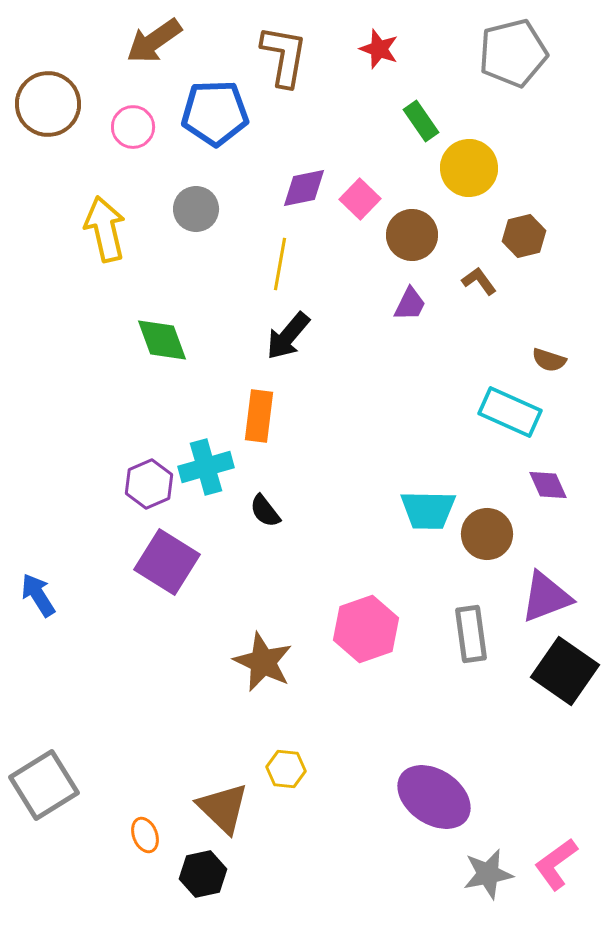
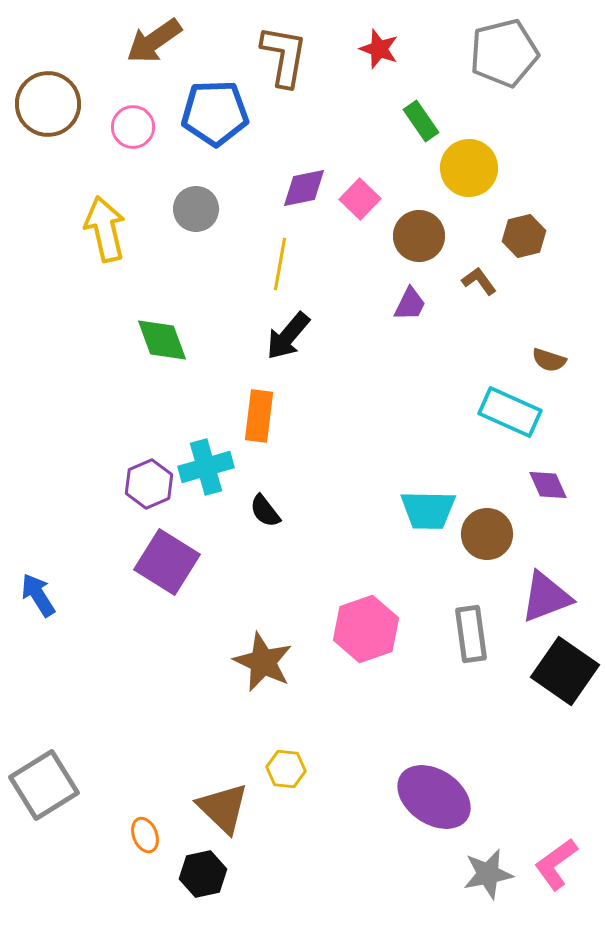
gray pentagon at (513, 53): moved 9 px left
brown circle at (412, 235): moved 7 px right, 1 px down
